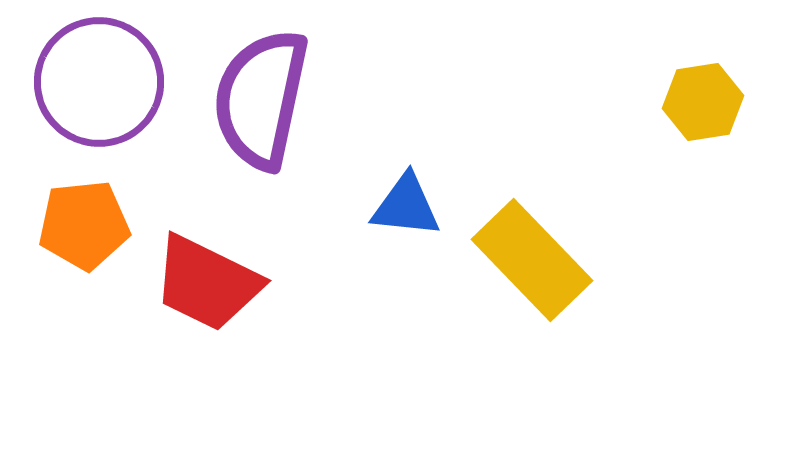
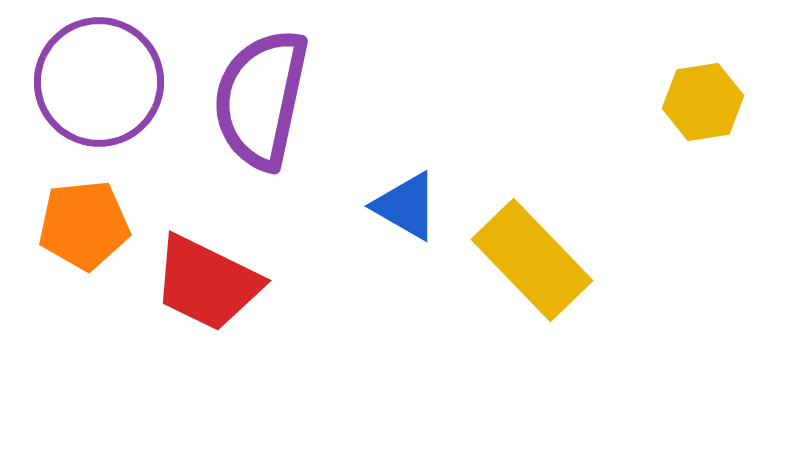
blue triangle: rotated 24 degrees clockwise
